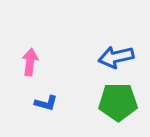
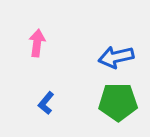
pink arrow: moved 7 px right, 19 px up
blue L-shape: rotated 115 degrees clockwise
